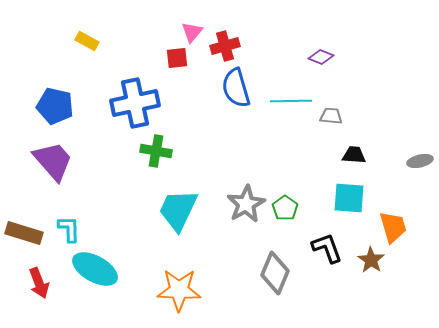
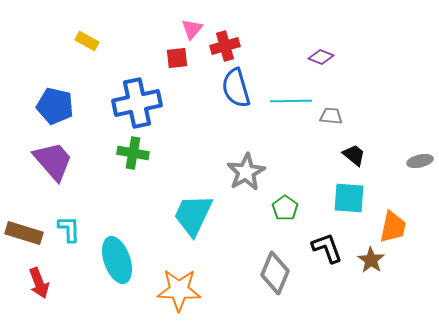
pink triangle: moved 3 px up
blue cross: moved 2 px right
green cross: moved 23 px left, 2 px down
black trapezoid: rotated 35 degrees clockwise
gray star: moved 32 px up
cyan trapezoid: moved 15 px right, 5 px down
orange trapezoid: rotated 28 degrees clockwise
cyan ellipse: moved 22 px right, 9 px up; rotated 42 degrees clockwise
